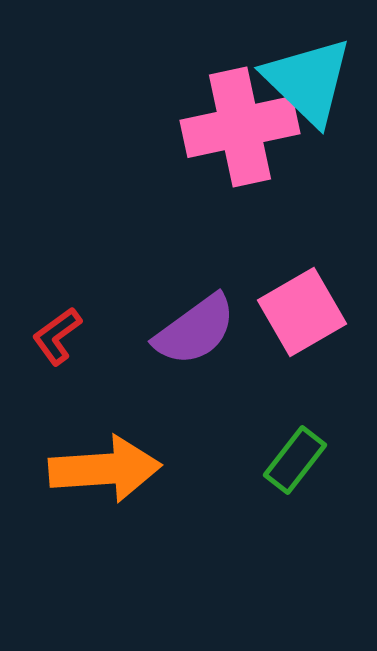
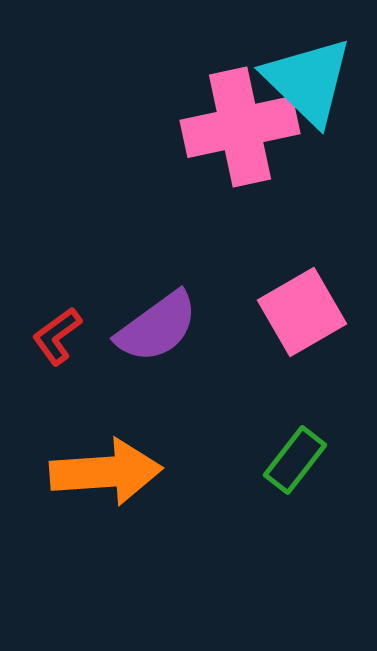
purple semicircle: moved 38 px left, 3 px up
orange arrow: moved 1 px right, 3 px down
